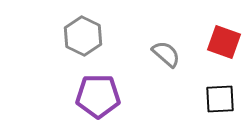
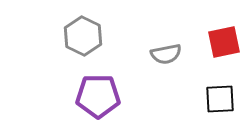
red square: rotated 32 degrees counterclockwise
gray semicircle: rotated 128 degrees clockwise
